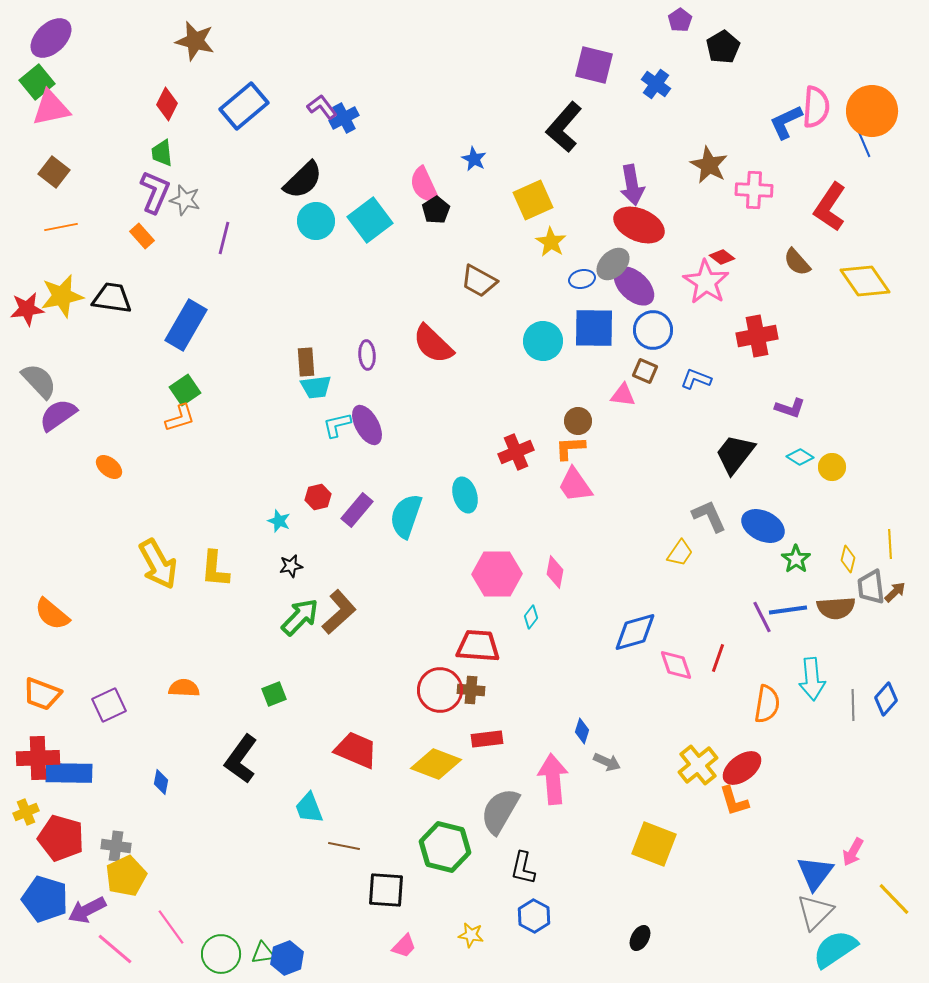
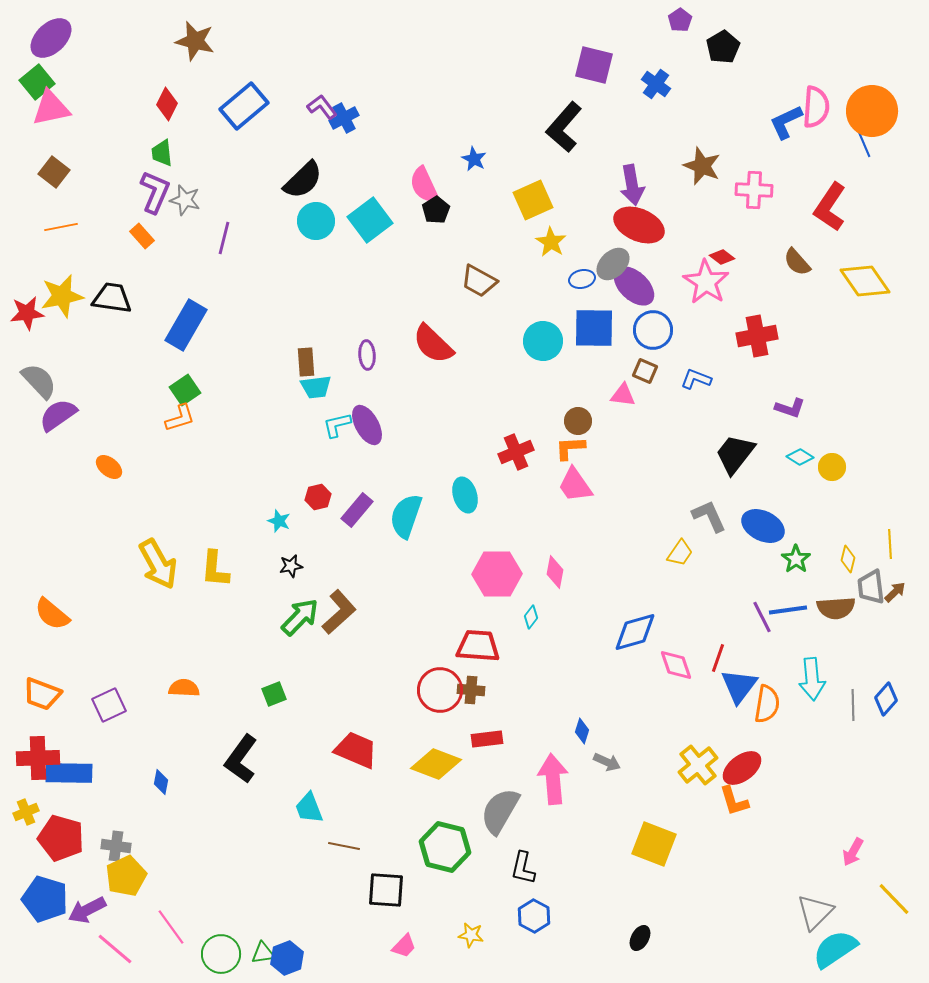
brown star at (709, 165): moved 7 px left, 1 px down; rotated 6 degrees counterclockwise
red star at (27, 309): moved 4 px down
blue triangle at (815, 873): moved 76 px left, 187 px up
